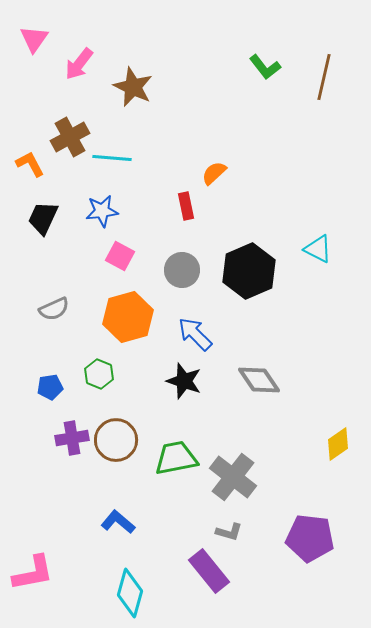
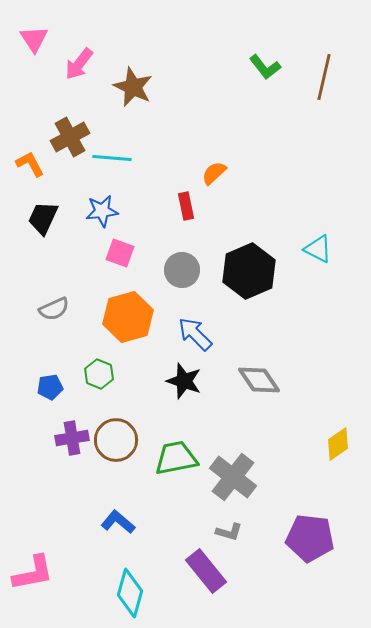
pink triangle: rotated 8 degrees counterclockwise
pink square: moved 3 px up; rotated 8 degrees counterclockwise
purple rectangle: moved 3 px left
